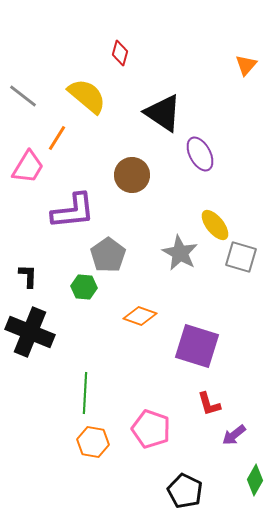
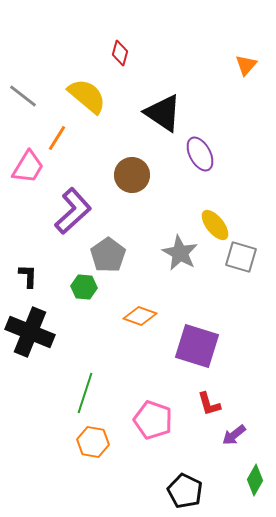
purple L-shape: rotated 36 degrees counterclockwise
green line: rotated 15 degrees clockwise
pink pentagon: moved 2 px right, 9 px up
